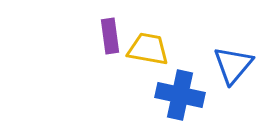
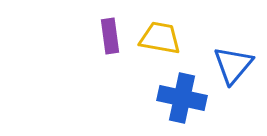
yellow trapezoid: moved 12 px right, 11 px up
blue cross: moved 2 px right, 3 px down
